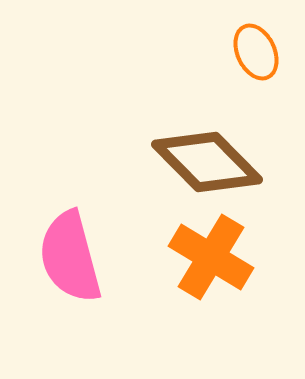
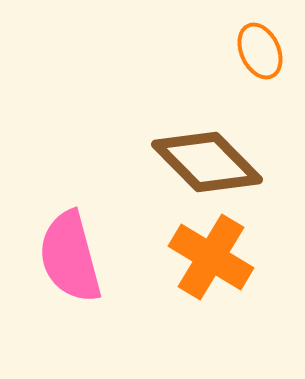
orange ellipse: moved 4 px right, 1 px up
